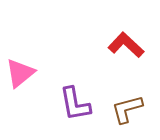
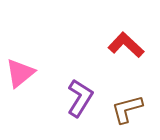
purple L-shape: moved 5 px right, 6 px up; rotated 138 degrees counterclockwise
